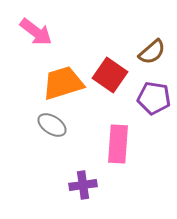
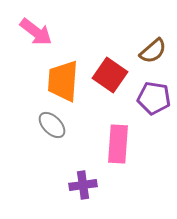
brown semicircle: moved 1 px right, 1 px up
orange trapezoid: moved 2 px up; rotated 69 degrees counterclockwise
gray ellipse: rotated 12 degrees clockwise
